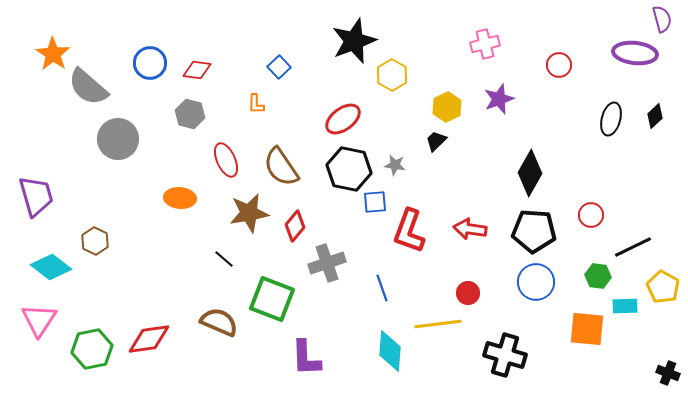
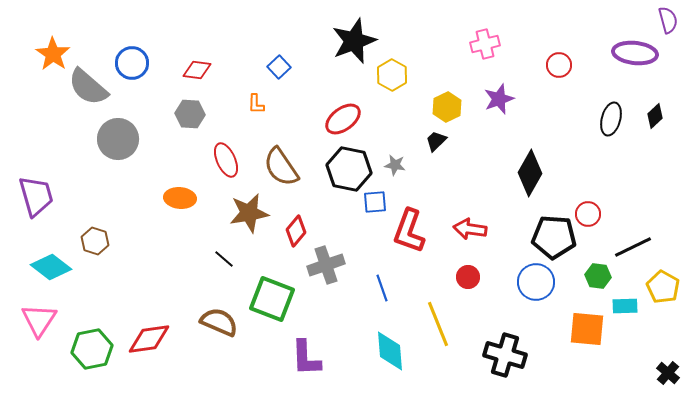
purple semicircle at (662, 19): moved 6 px right, 1 px down
blue circle at (150, 63): moved 18 px left
gray hexagon at (190, 114): rotated 12 degrees counterclockwise
red circle at (591, 215): moved 3 px left, 1 px up
red diamond at (295, 226): moved 1 px right, 5 px down
black pentagon at (534, 231): moved 20 px right, 6 px down
brown hexagon at (95, 241): rotated 8 degrees counterclockwise
gray cross at (327, 263): moved 1 px left, 2 px down
red circle at (468, 293): moved 16 px up
yellow line at (438, 324): rotated 75 degrees clockwise
cyan diamond at (390, 351): rotated 9 degrees counterclockwise
black cross at (668, 373): rotated 20 degrees clockwise
